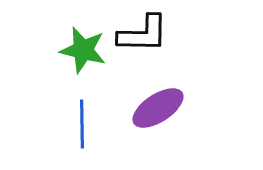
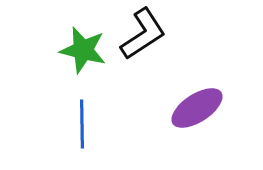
black L-shape: rotated 34 degrees counterclockwise
purple ellipse: moved 39 px right
